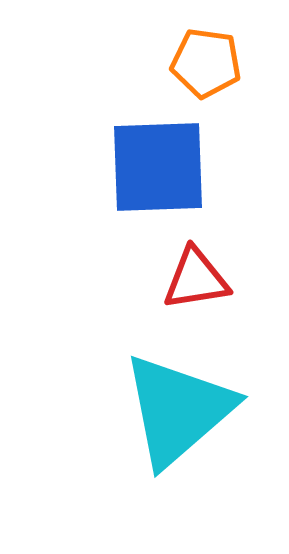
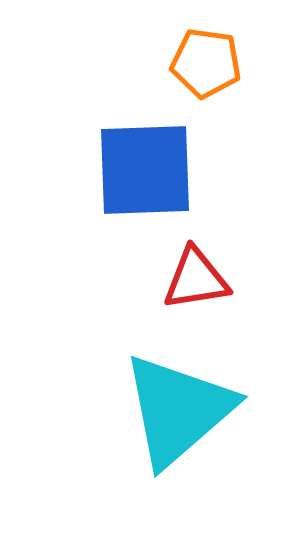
blue square: moved 13 px left, 3 px down
